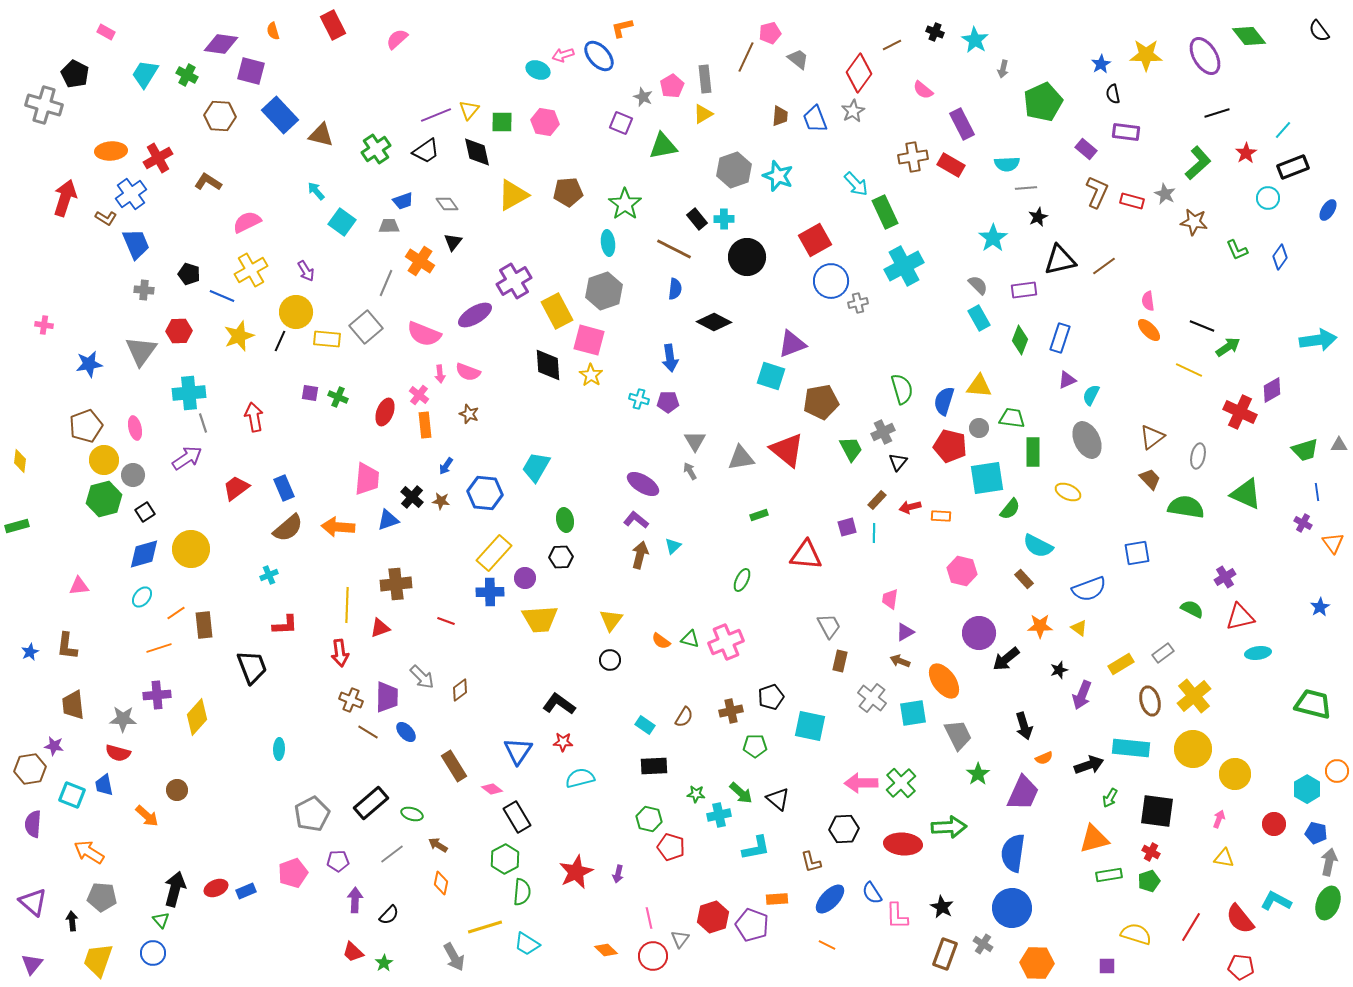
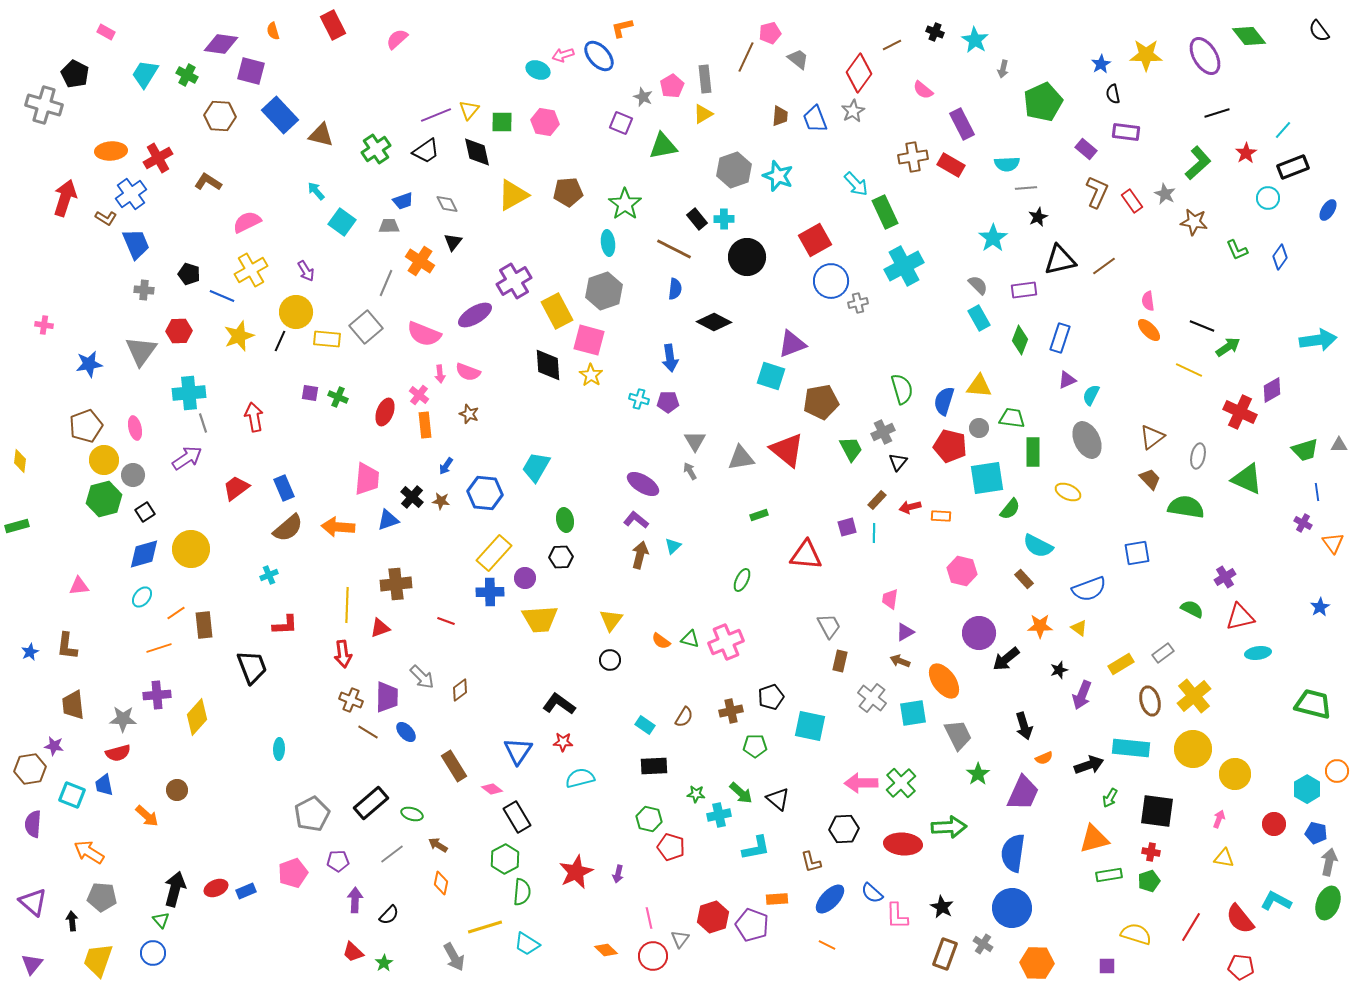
red rectangle at (1132, 201): rotated 40 degrees clockwise
gray diamond at (447, 204): rotated 10 degrees clockwise
green triangle at (1246, 494): moved 1 px right, 15 px up
red arrow at (340, 653): moved 3 px right, 1 px down
red semicircle at (118, 753): rotated 30 degrees counterclockwise
red cross at (1151, 852): rotated 18 degrees counterclockwise
blue semicircle at (872, 893): rotated 15 degrees counterclockwise
